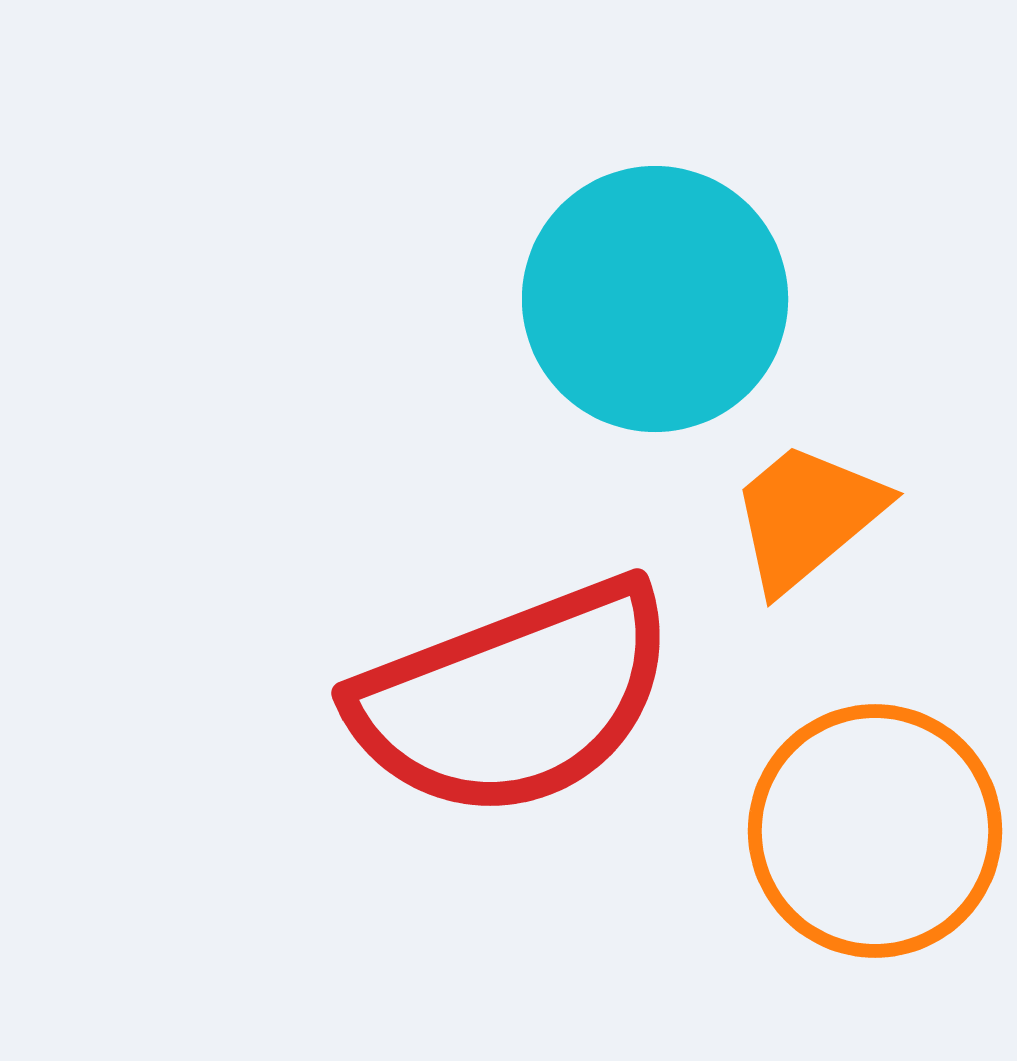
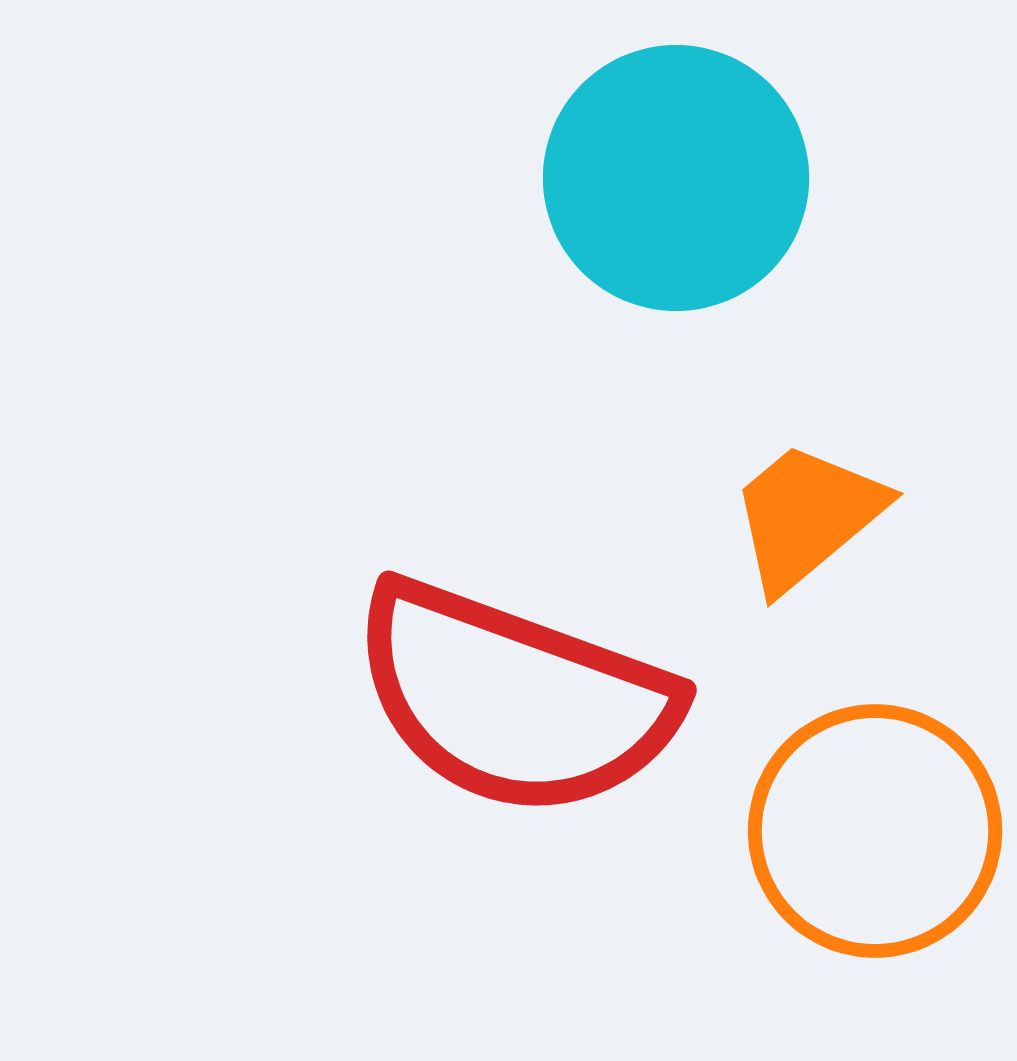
cyan circle: moved 21 px right, 121 px up
red semicircle: rotated 41 degrees clockwise
